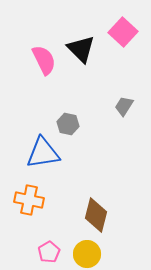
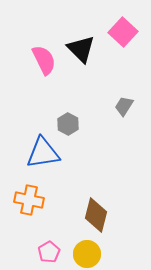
gray hexagon: rotated 15 degrees clockwise
